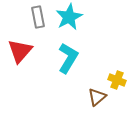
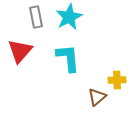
gray rectangle: moved 2 px left
cyan L-shape: rotated 36 degrees counterclockwise
yellow cross: rotated 24 degrees counterclockwise
